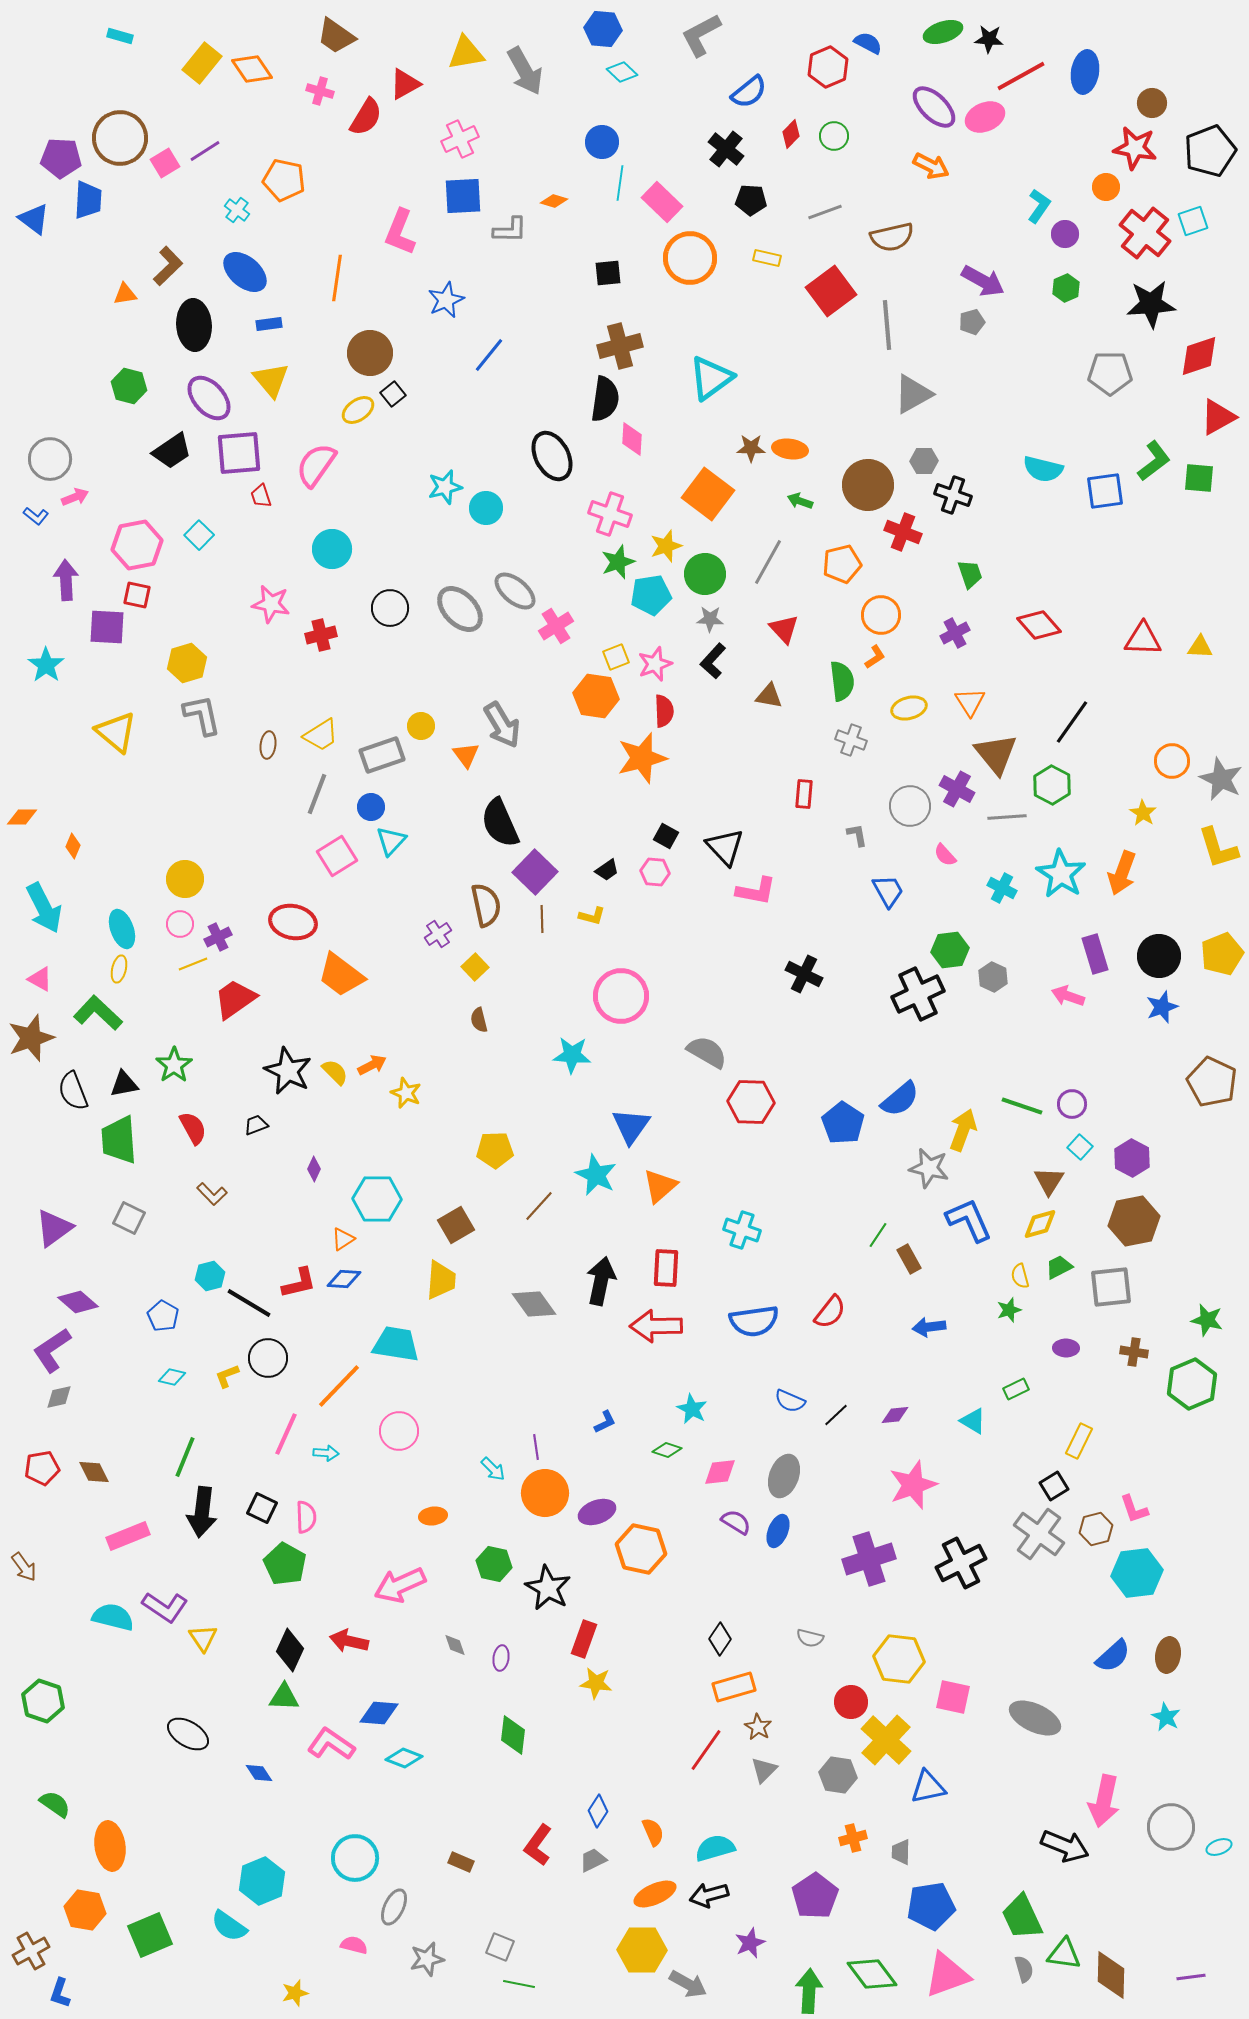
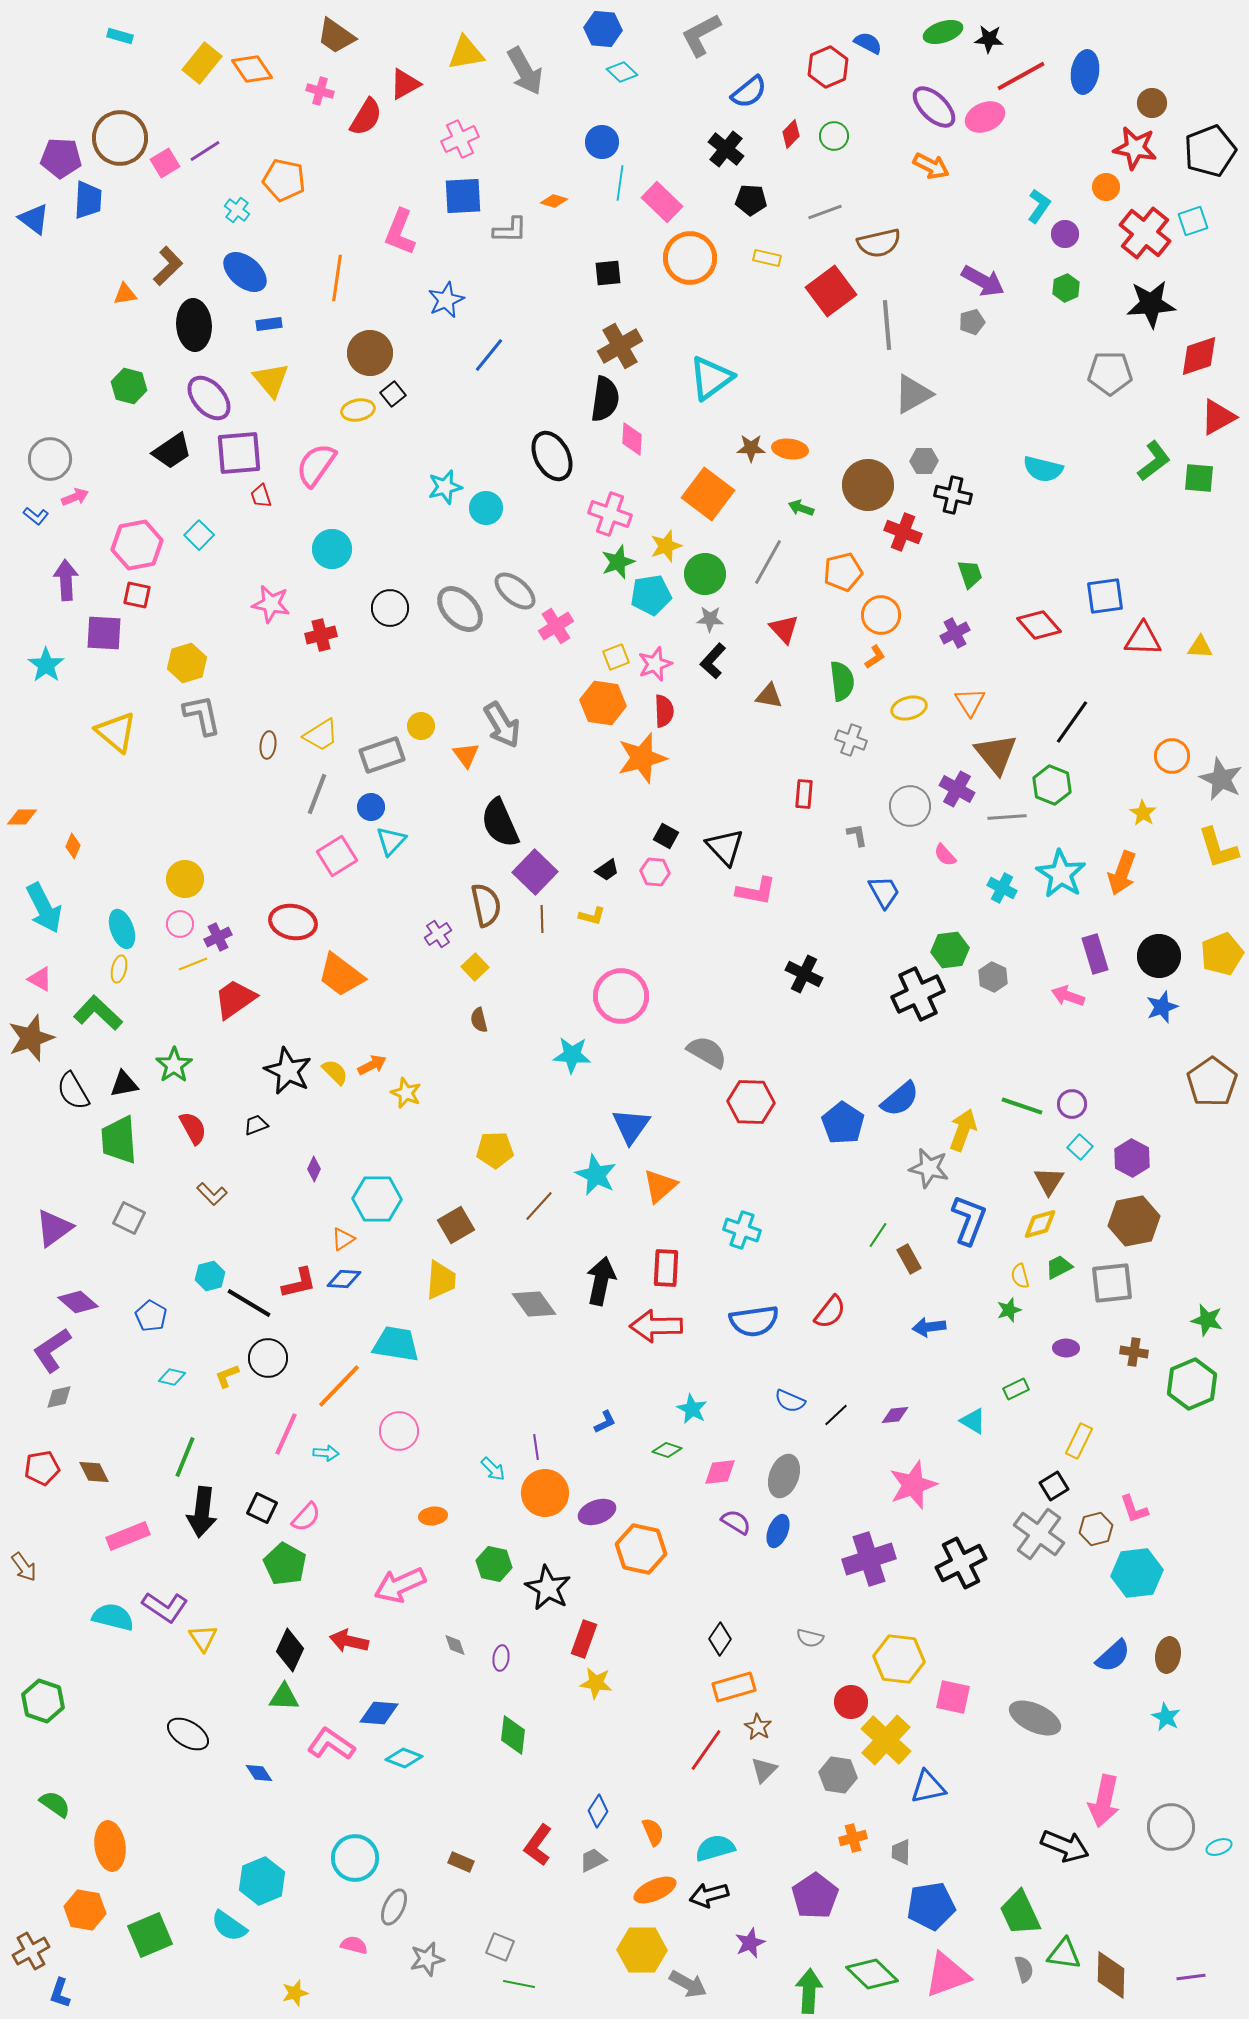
brown semicircle at (892, 237): moved 13 px left, 6 px down
brown cross at (620, 346): rotated 15 degrees counterclockwise
yellow ellipse at (358, 410): rotated 24 degrees clockwise
blue square at (1105, 491): moved 105 px down
black cross at (953, 495): rotated 6 degrees counterclockwise
green arrow at (800, 501): moved 1 px right, 7 px down
orange pentagon at (842, 564): moved 1 px right, 8 px down
purple square at (107, 627): moved 3 px left, 6 px down
orange hexagon at (596, 696): moved 7 px right, 7 px down
orange circle at (1172, 761): moved 5 px up
green hexagon at (1052, 785): rotated 6 degrees counterclockwise
blue trapezoid at (888, 891): moved 4 px left, 1 px down
brown pentagon at (1212, 1082): rotated 12 degrees clockwise
black semicircle at (73, 1091): rotated 9 degrees counterclockwise
blue L-shape at (969, 1220): rotated 45 degrees clockwise
gray square at (1111, 1287): moved 1 px right, 4 px up
blue pentagon at (163, 1316): moved 12 px left
pink semicircle at (306, 1517): rotated 44 degrees clockwise
orange ellipse at (655, 1894): moved 4 px up
green trapezoid at (1022, 1917): moved 2 px left, 4 px up
green diamond at (872, 1974): rotated 9 degrees counterclockwise
